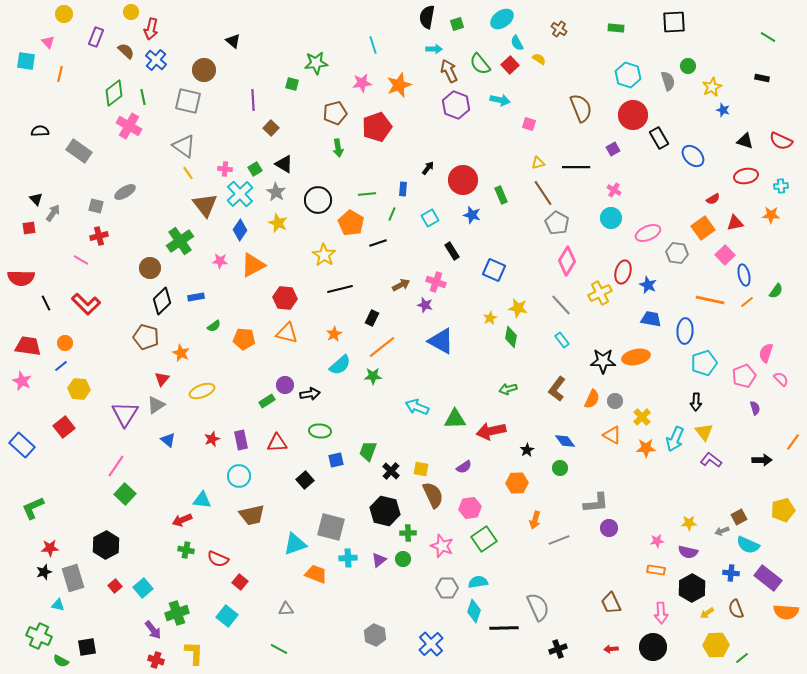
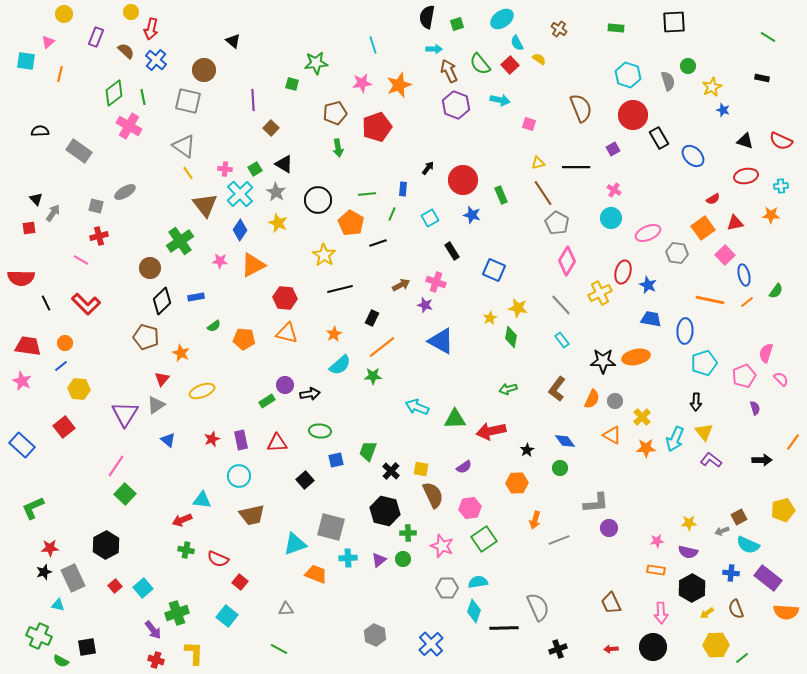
pink triangle at (48, 42): rotated 32 degrees clockwise
gray rectangle at (73, 578): rotated 8 degrees counterclockwise
